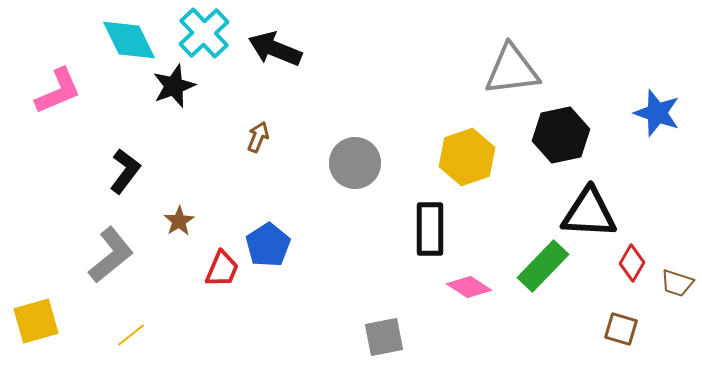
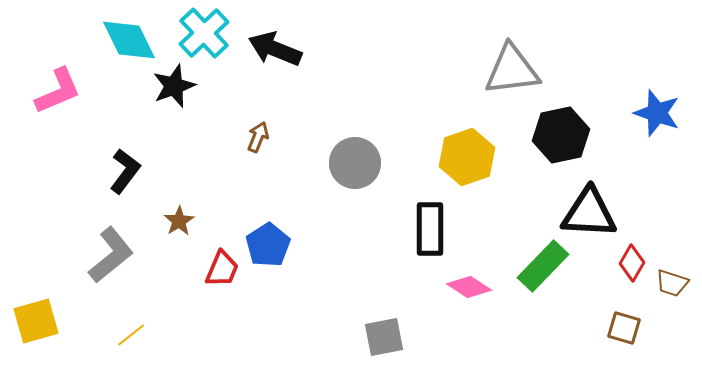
brown trapezoid: moved 5 px left
brown square: moved 3 px right, 1 px up
